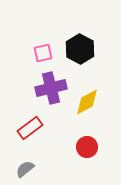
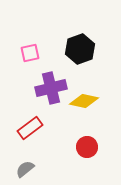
black hexagon: rotated 12 degrees clockwise
pink square: moved 13 px left
yellow diamond: moved 3 px left, 1 px up; rotated 40 degrees clockwise
